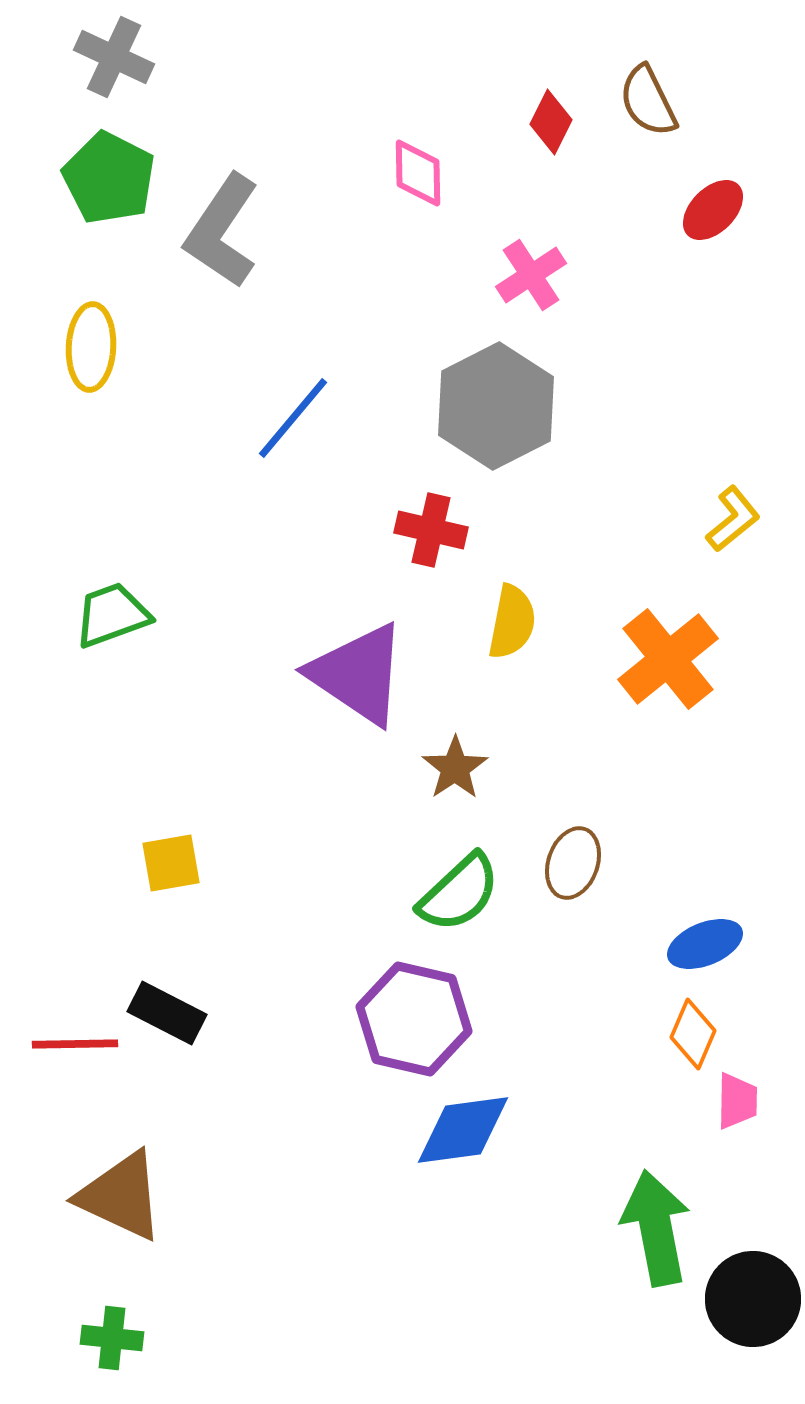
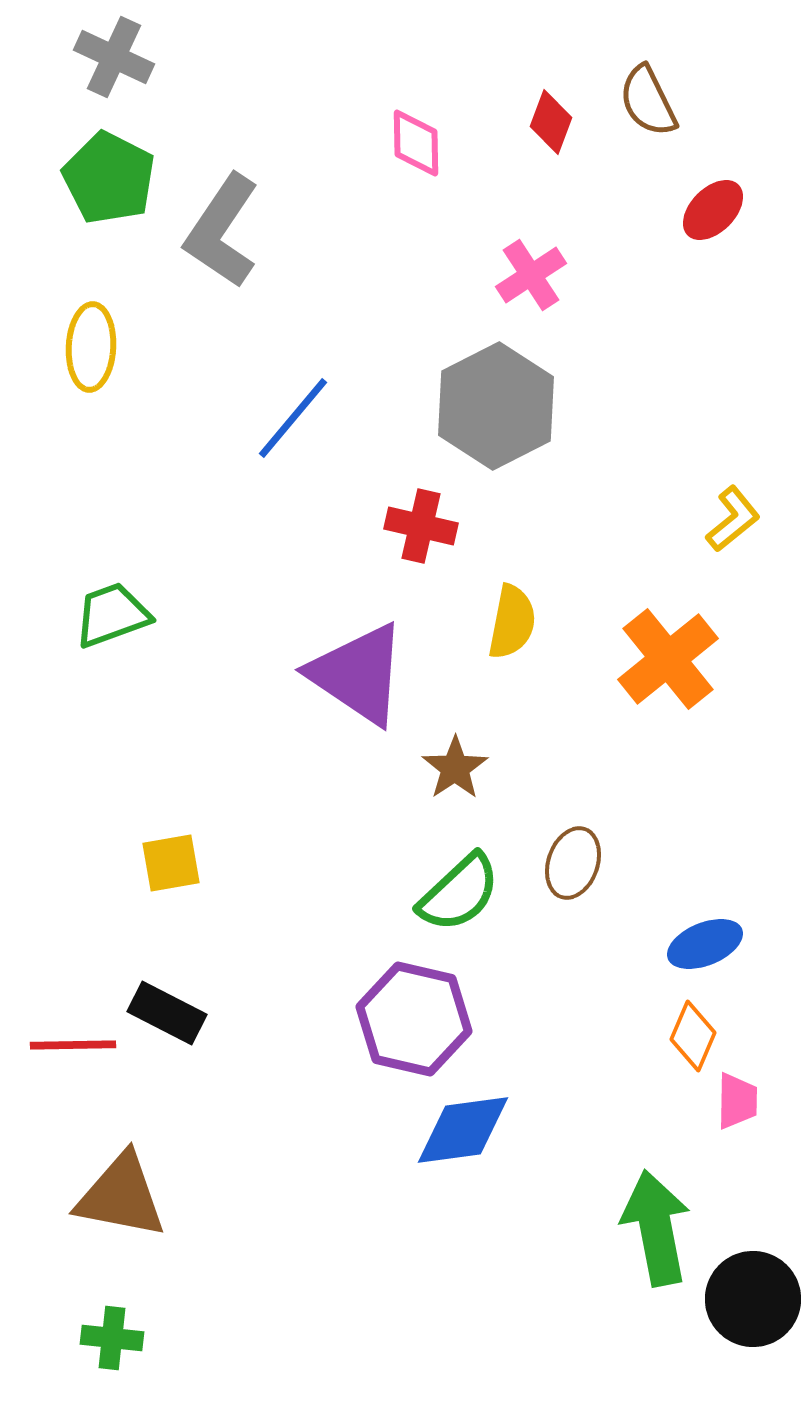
red diamond: rotated 6 degrees counterclockwise
pink diamond: moved 2 px left, 30 px up
red cross: moved 10 px left, 4 px up
orange diamond: moved 2 px down
red line: moved 2 px left, 1 px down
brown triangle: rotated 14 degrees counterclockwise
